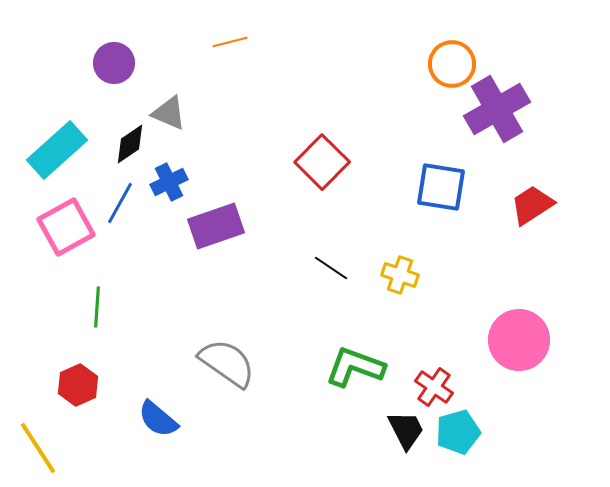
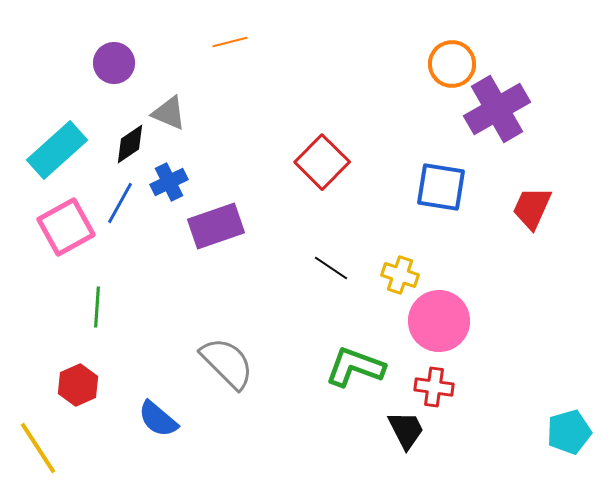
red trapezoid: moved 3 px down; rotated 33 degrees counterclockwise
pink circle: moved 80 px left, 19 px up
gray semicircle: rotated 10 degrees clockwise
red cross: rotated 27 degrees counterclockwise
cyan pentagon: moved 111 px right
